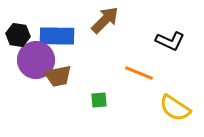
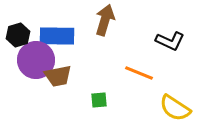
brown arrow: rotated 28 degrees counterclockwise
black hexagon: rotated 25 degrees counterclockwise
